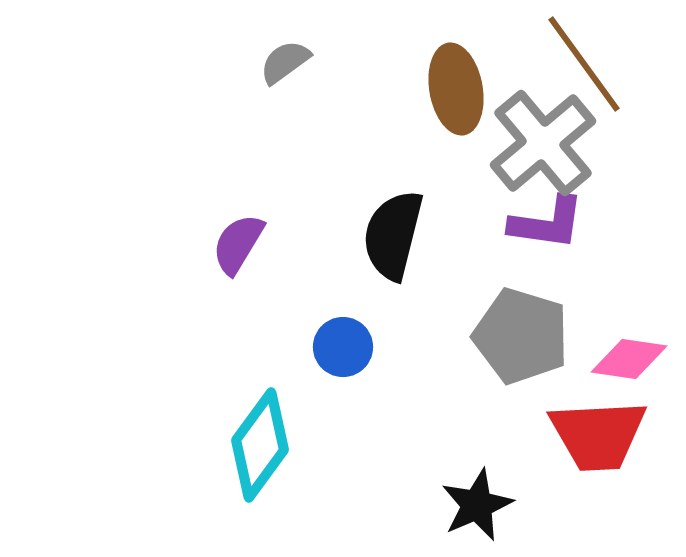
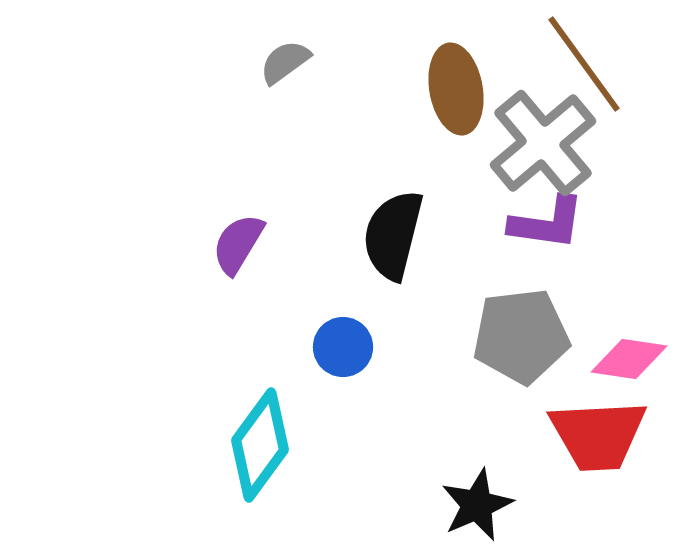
gray pentagon: rotated 24 degrees counterclockwise
